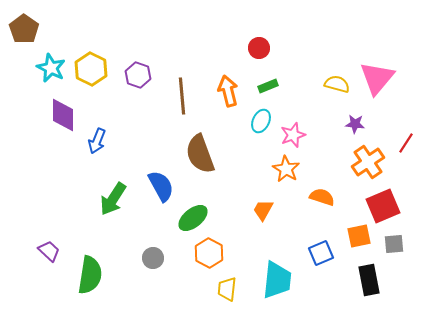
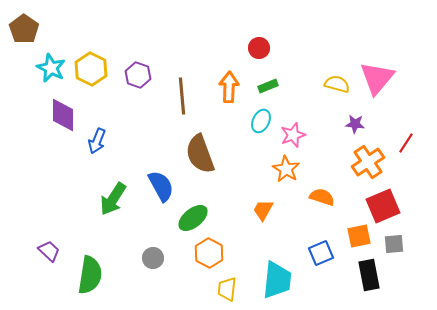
orange arrow: moved 1 px right, 4 px up; rotated 16 degrees clockwise
black rectangle: moved 5 px up
